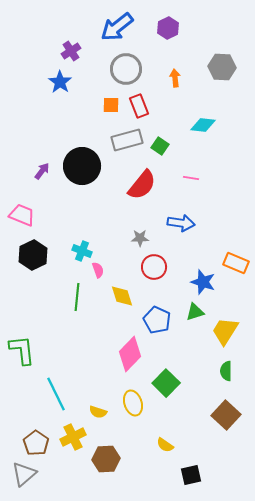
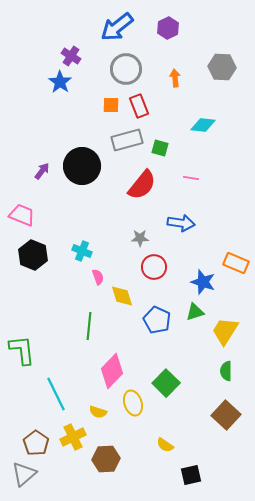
purple cross at (71, 51): moved 5 px down; rotated 24 degrees counterclockwise
green square at (160, 146): moved 2 px down; rotated 18 degrees counterclockwise
black hexagon at (33, 255): rotated 12 degrees counterclockwise
pink semicircle at (98, 270): moved 7 px down
green line at (77, 297): moved 12 px right, 29 px down
pink diamond at (130, 354): moved 18 px left, 17 px down
